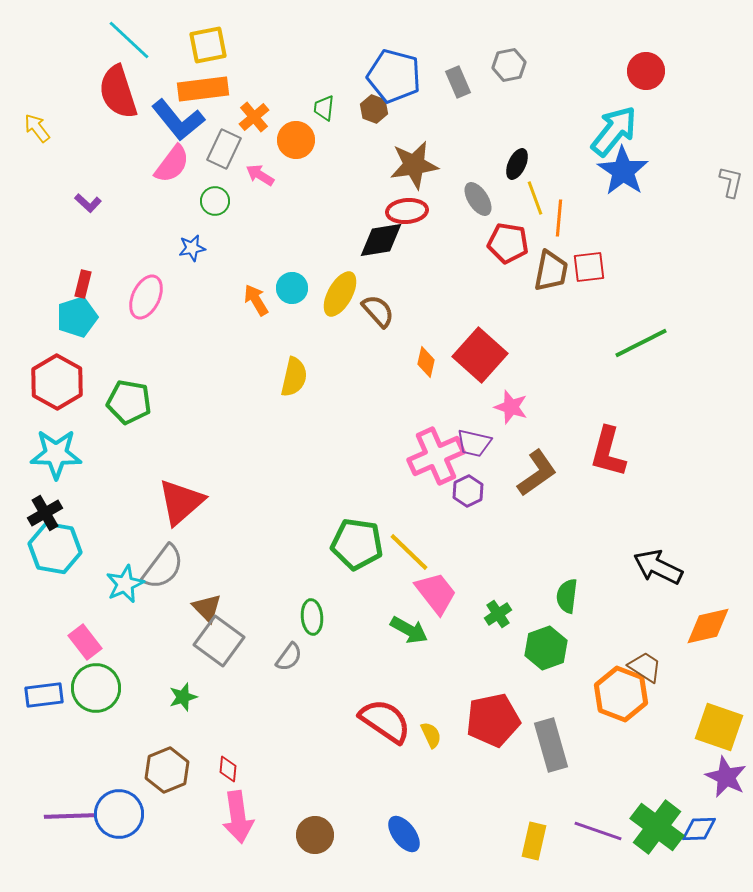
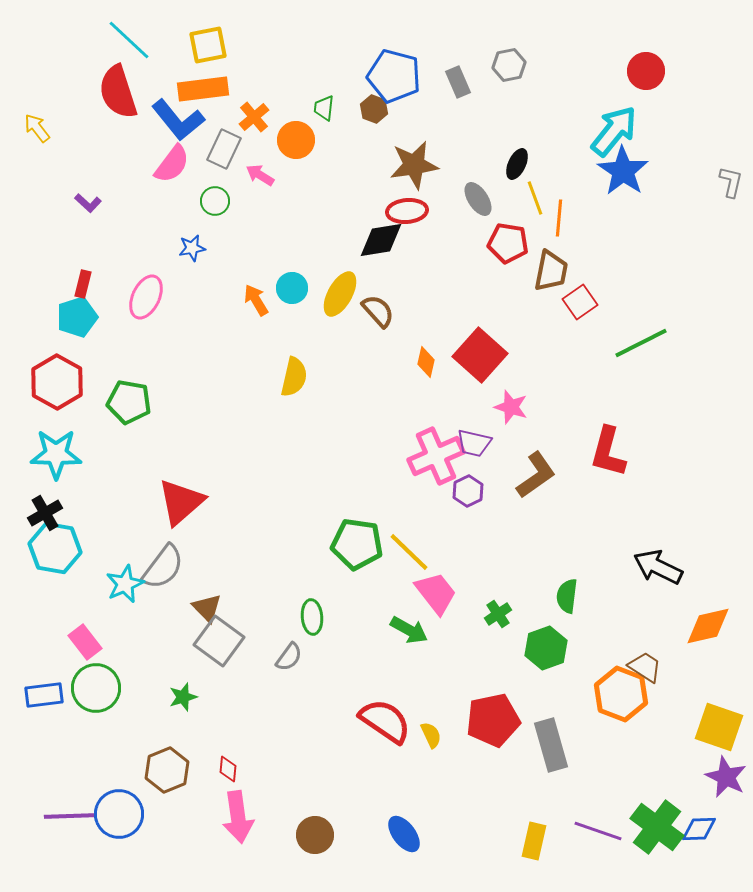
red square at (589, 267): moved 9 px left, 35 px down; rotated 28 degrees counterclockwise
brown L-shape at (537, 473): moved 1 px left, 2 px down
